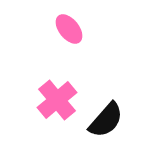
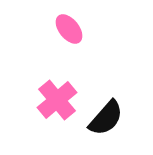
black semicircle: moved 2 px up
